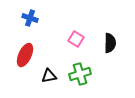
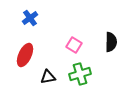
blue cross: rotated 35 degrees clockwise
pink square: moved 2 px left, 6 px down
black semicircle: moved 1 px right, 1 px up
black triangle: moved 1 px left, 1 px down
